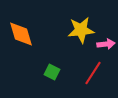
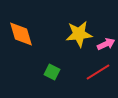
yellow star: moved 2 px left, 4 px down
pink arrow: rotated 18 degrees counterclockwise
red line: moved 5 px right, 1 px up; rotated 25 degrees clockwise
